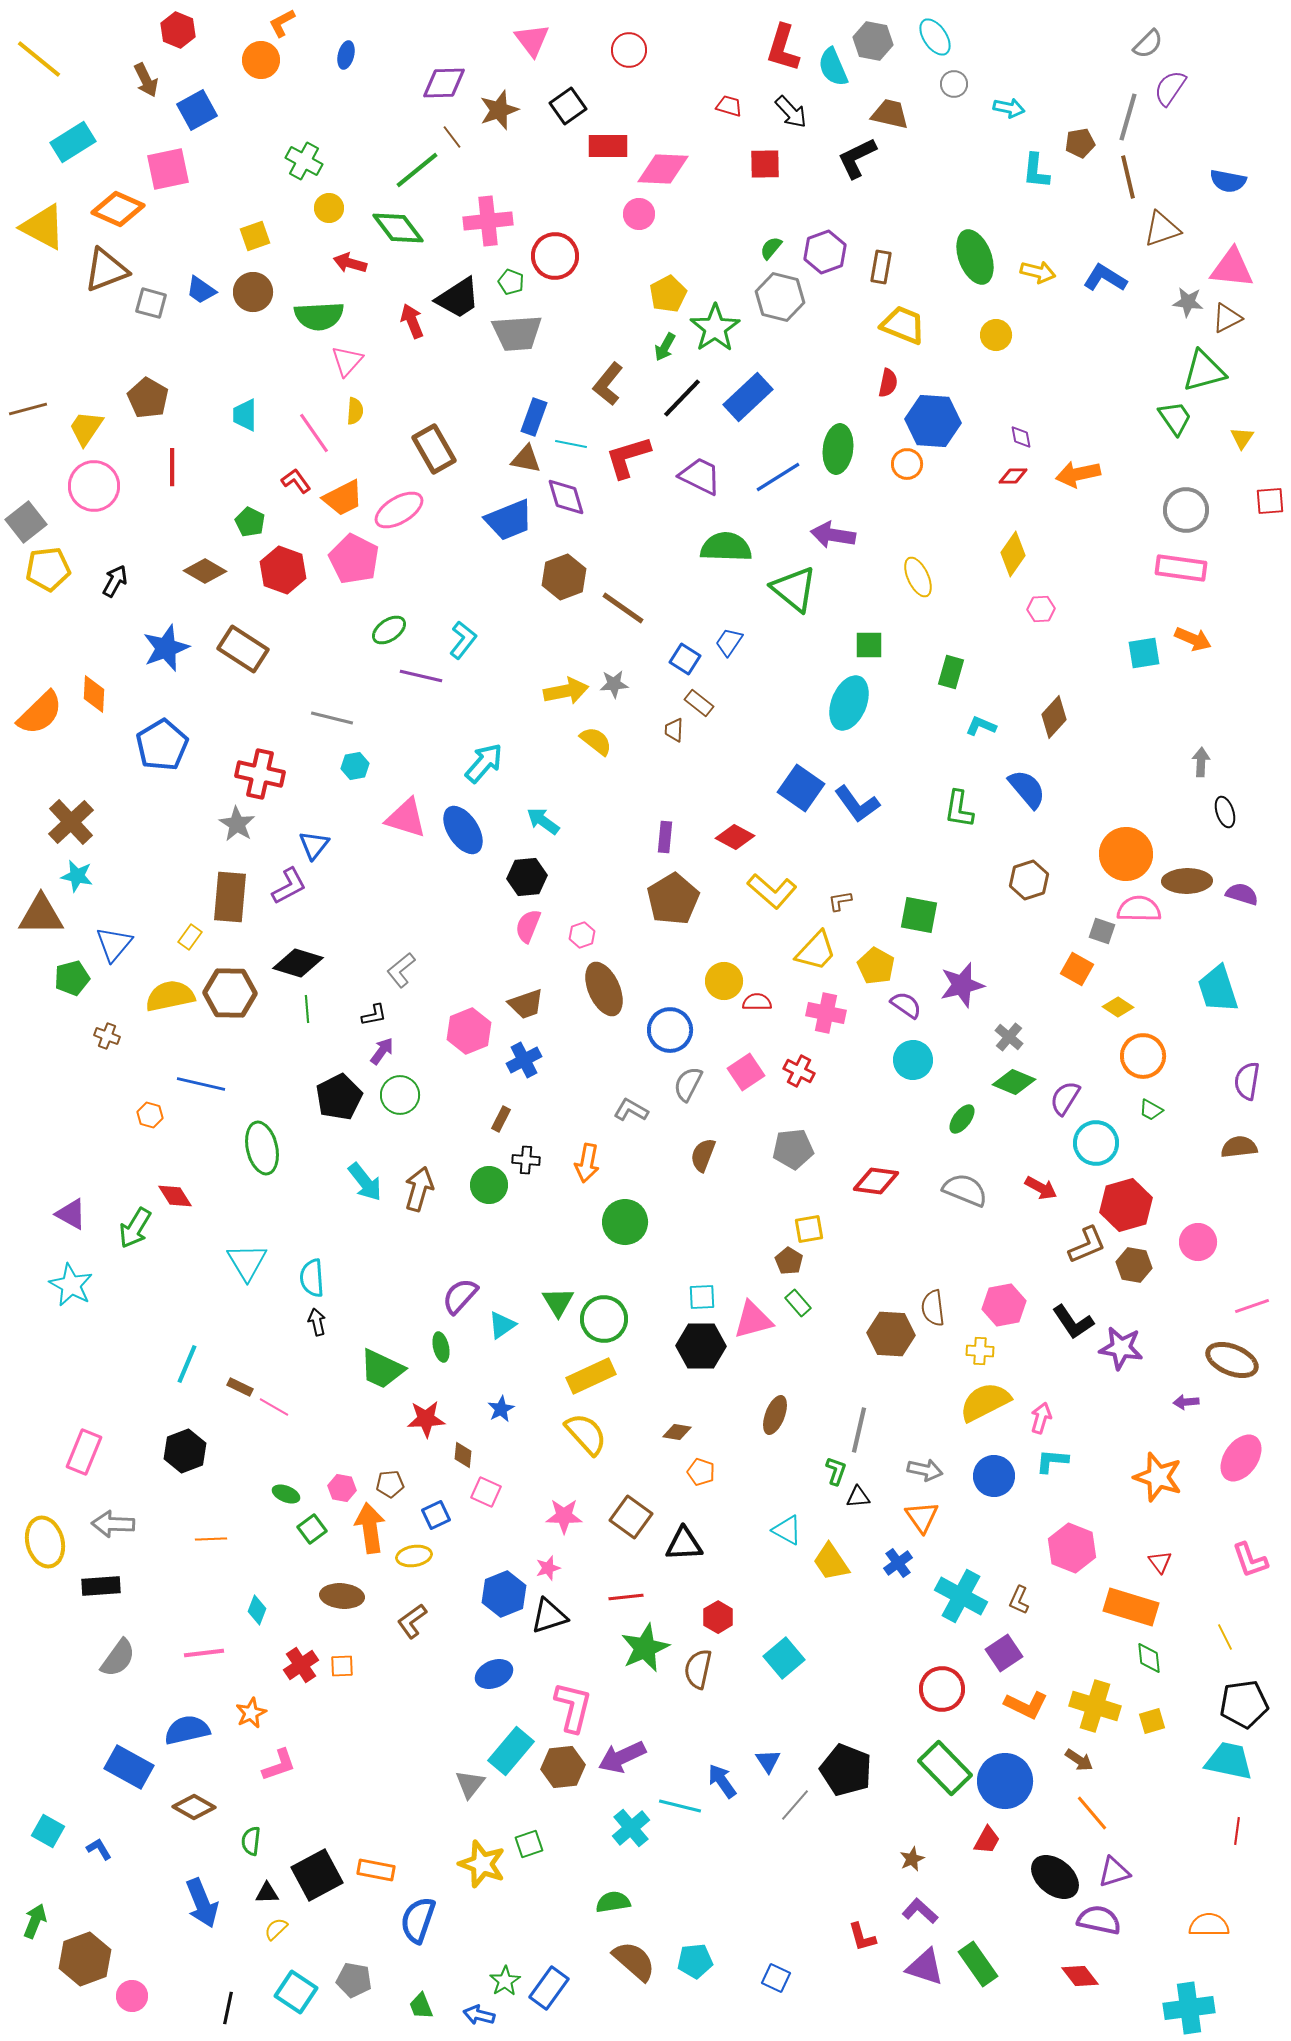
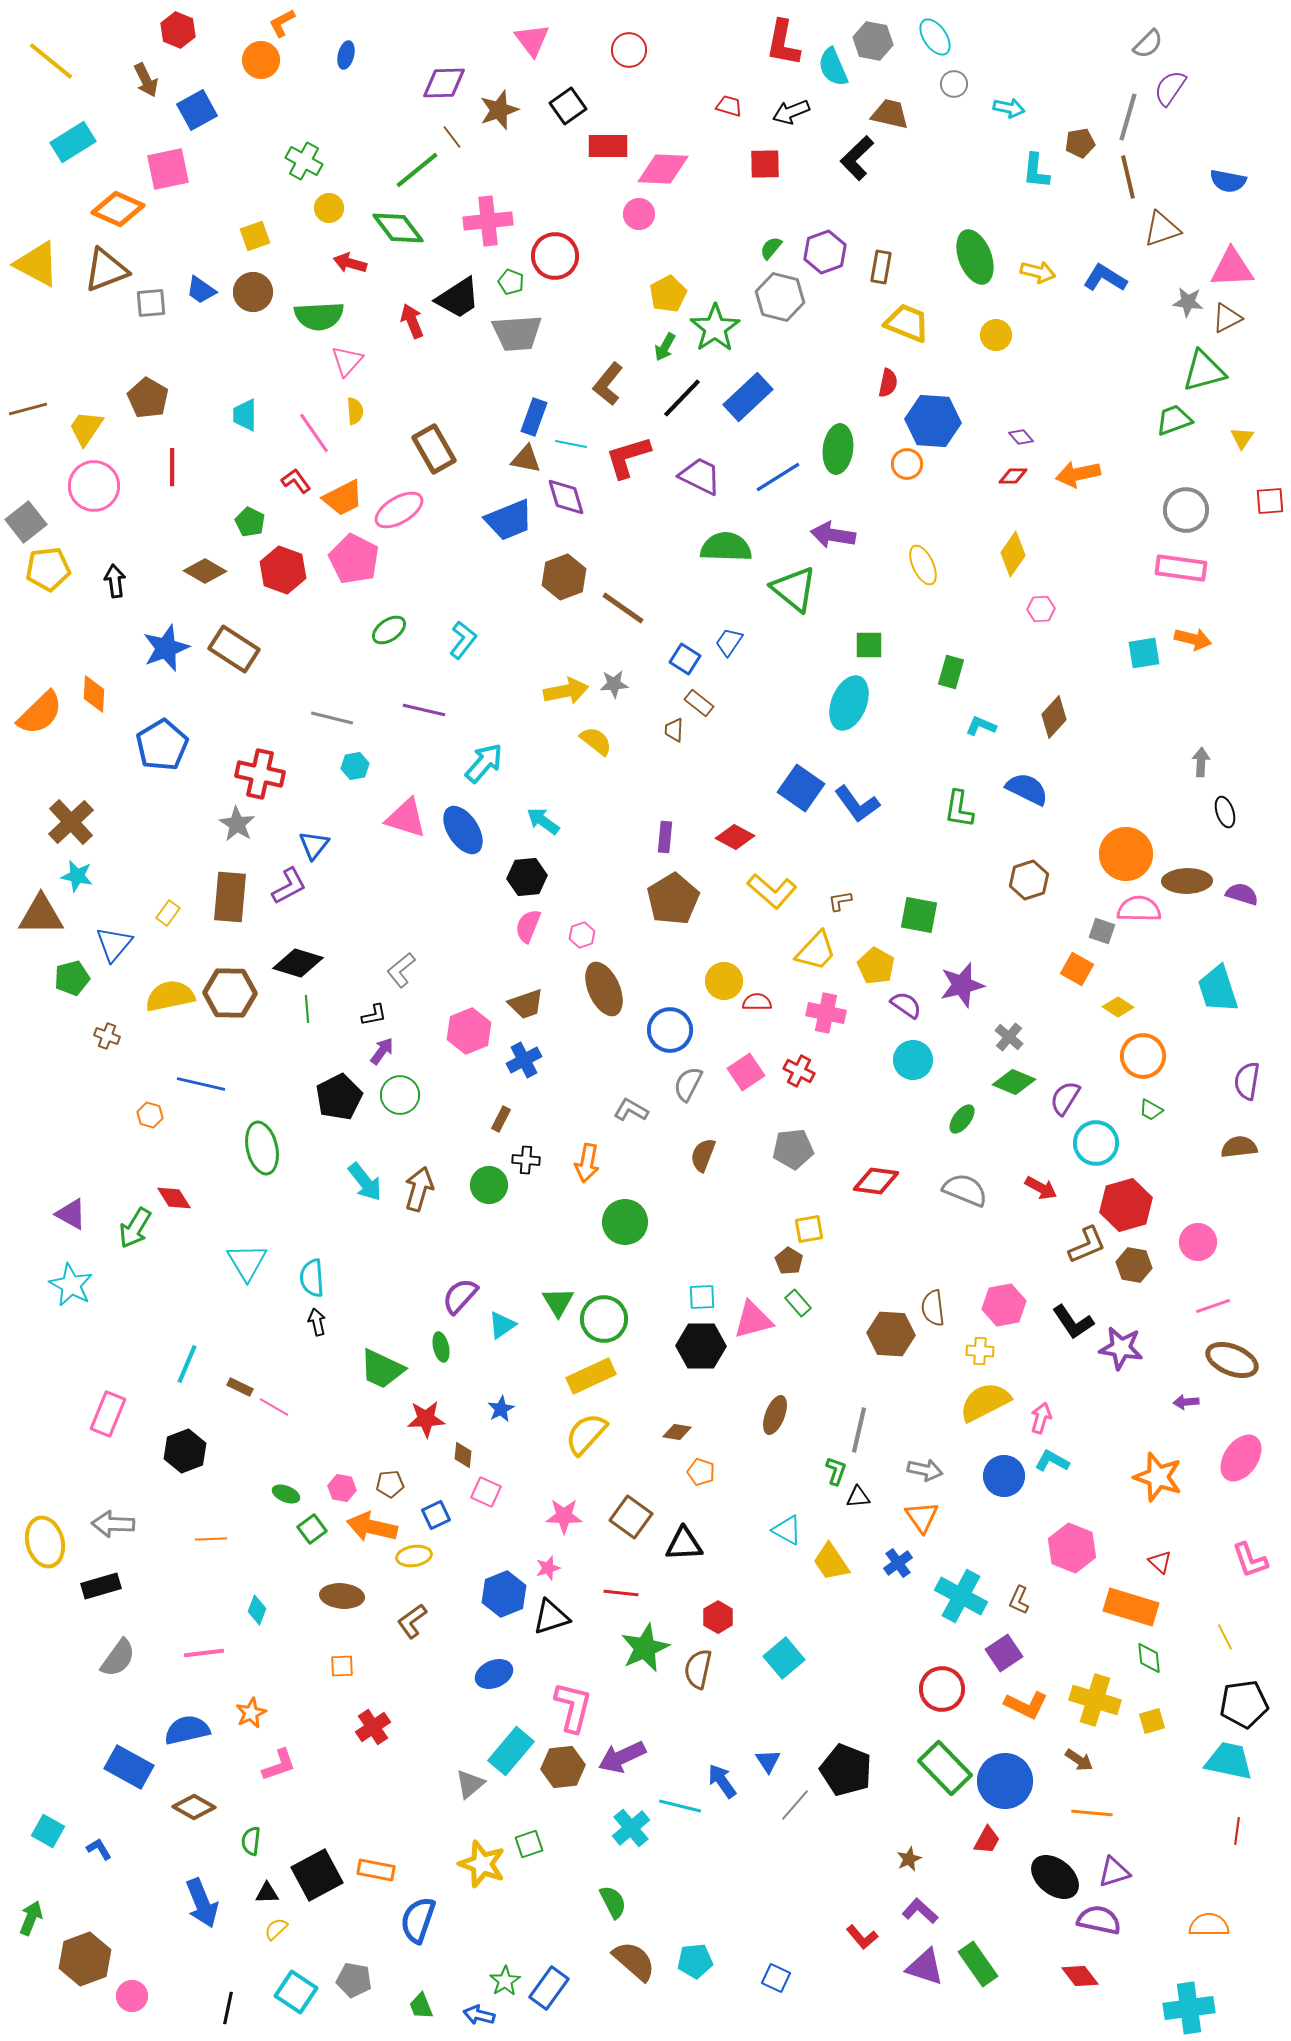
red L-shape at (783, 48): moved 5 px up; rotated 6 degrees counterclockwise
yellow line at (39, 59): moved 12 px right, 2 px down
black arrow at (791, 112): rotated 111 degrees clockwise
black L-shape at (857, 158): rotated 18 degrees counterclockwise
yellow triangle at (43, 227): moved 6 px left, 37 px down
pink triangle at (1232, 268): rotated 9 degrees counterclockwise
gray square at (151, 303): rotated 20 degrees counterclockwise
yellow trapezoid at (903, 325): moved 4 px right, 2 px up
yellow semicircle at (355, 411): rotated 8 degrees counterclockwise
green trapezoid at (1175, 418): moved 1 px left, 2 px down; rotated 75 degrees counterclockwise
purple diamond at (1021, 437): rotated 30 degrees counterclockwise
yellow ellipse at (918, 577): moved 5 px right, 12 px up
black arrow at (115, 581): rotated 36 degrees counterclockwise
orange arrow at (1193, 639): rotated 9 degrees counterclockwise
brown rectangle at (243, 649): moved 9 px left
purple line at (421, 676): moved 3 px right, 34 px down
blue semicircle at (1027, 789): rotated 24 degrees counterclockwise
yellow rectangle at (190, 937): moved 22 px left, 24 px up
red diamond at (175, 1196): moved 1 px left, 2 px down
pink line at (1252, 1306): moved 39 px left
yellow semicircle at (586, 1434): rotated 96 degrees counterclockwise
pink rectangle at (84, 1452): moved 24 px right, 38 px up
cyan L-shape at (1052, 1461): rotated 24 degrees clockwise
blue circle at (994, 1476): moved 10 px right
orange arrow at (370, 1528): moved 2 px right, 1 px up; rotated 69 degrees counterclockwise
red triangle at (1160, 1562): rotated 10 degrees counterclockwise
black rectangle at (101, 1586): rotated 12 degrees counterclockwise
red line at (626, 1597): moved 5 px left, 4 px up; rotated 12 degrees clockwise
black triangle at (549, 1616): moved 2 px right, 1 px down
red cross at (301, 1665): moved 72 px right, 62 px down
yellow cross at (1095, 1706): moved 6 px up
gray triangle at (470, 1784): rotated 12 degrees clockwise
orange line at (1092, 1813): rotated 45 degrees counterclockwise
brown star at (912, 1859): moved 3 px left
green semicircle at (613, 1902): rotated 72 degrees clockwise
green arrow at (35, 1921): moved 4 px left, 3 px up
red L-shape at (862, 1937): rotated 24 degrees counterclockwise
